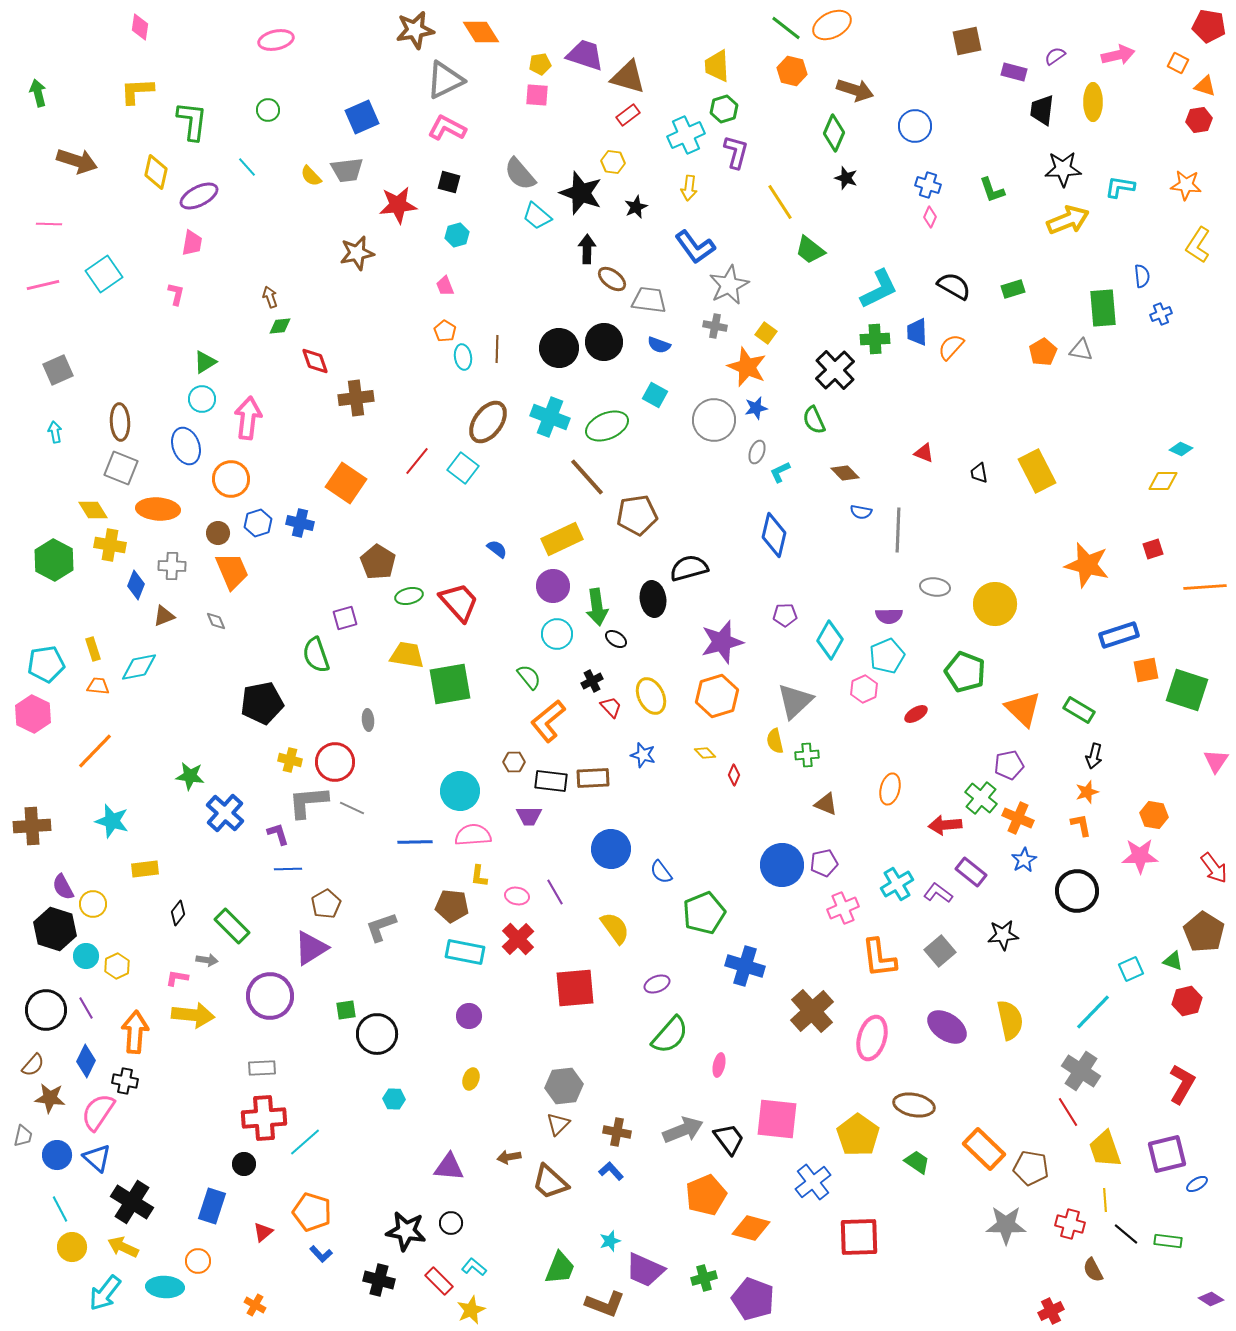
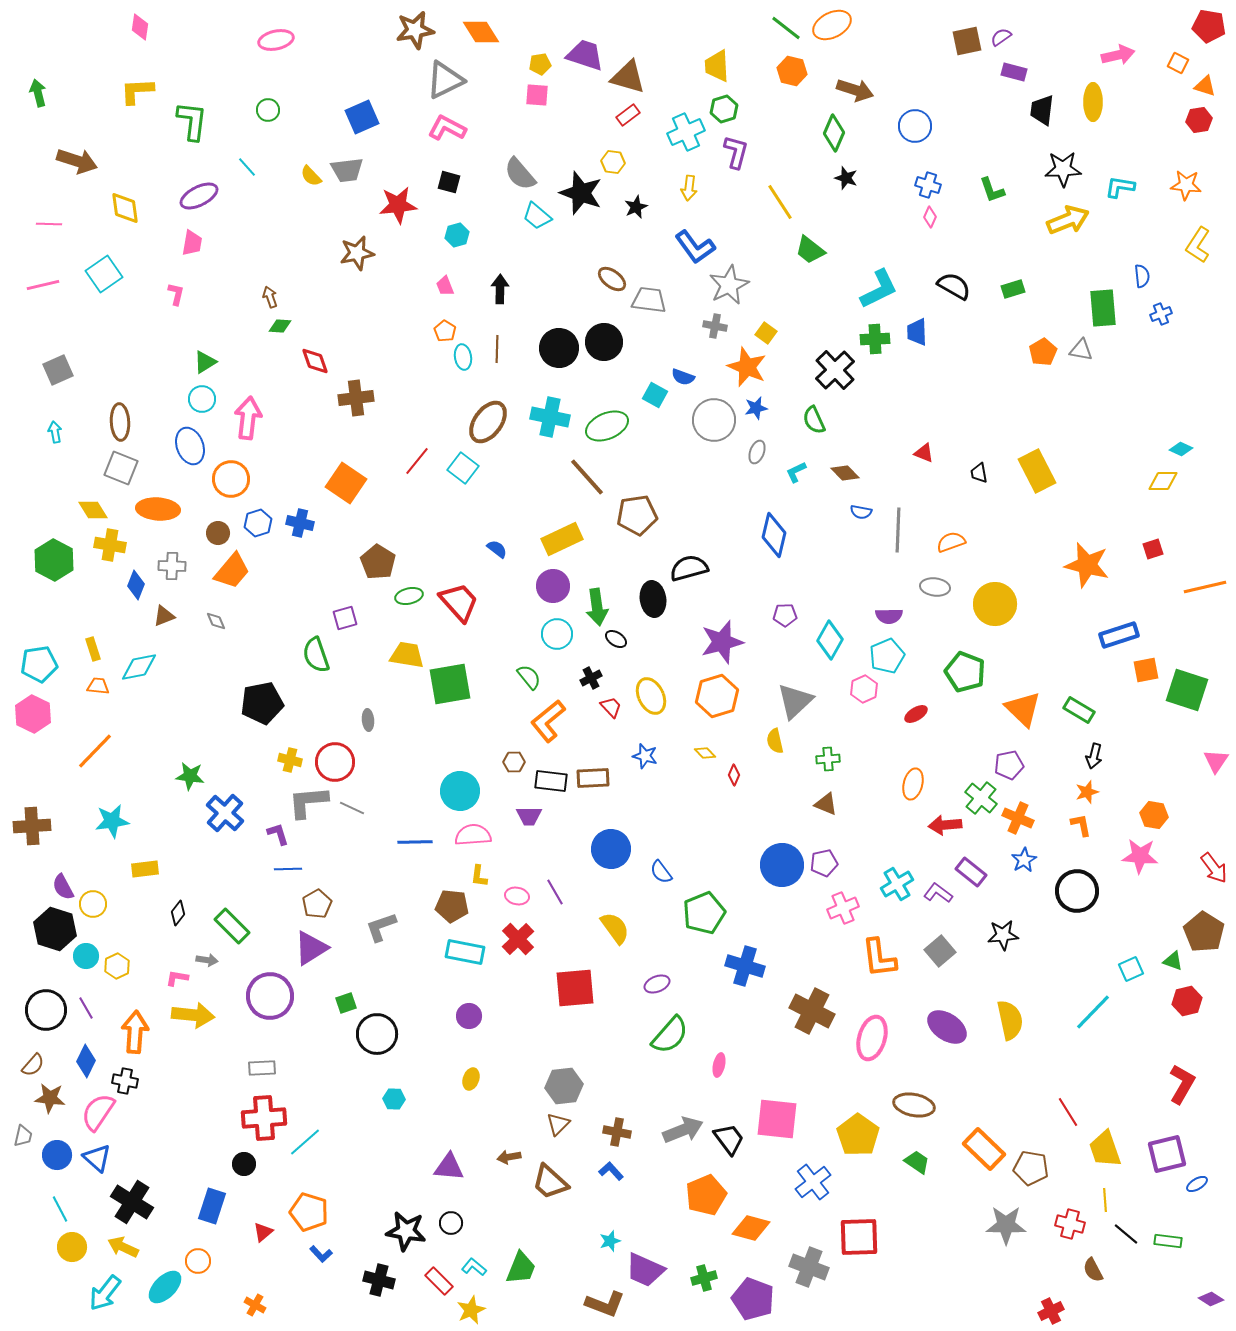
purple semicircle at (1055, 56): moved 54 px left, 19 px up
cyan cross at (686, 135): moved 3 px up
yellow diamond at (156, 172): moved 31 px left, 36 px down; rotated 20 degrees counterclockwise
black arrow at (587, 249): moved 87 px left, 40 px down
green diamond at (280, 326): rotated 10 degrees clockwise
blue semicircle at (659, 345): moved 24 px right, 32 px down
orange semicircle at (951, 347): moved 195 px down; rotated 28 degrees clockwise
cyan cross at (550, 417): rotated 9 degrees counterclockwise
blue ellipse at (186, 446): moved 4 px right
cyan L-shape at (780, 472): moved 16 px right
orange trapezoid at (232, 571): rotated 63 degrees clockwise
orange line at (1205, 587): rotated 9 degrees counterclockwise
cyan pentagon at (46, 664): moved 7 px left
black cross at (592, 681): moved 1 px left, 3 px up
blue star at (643, 755): moved 2 px right, 1 px down
green cross at (807, 755): moved 21 px right, 4 px down
orange ellipse at (890, 789): moved 23 px right, 5 px up
cyan star at (112, 821): rotated 24 degrees counterclockwise
pink star at (1140, 856): rotated 6 degrees clockwise
brown pentagon at (326, 904): moved 9 px left
green square at (346, 1010): moved 7 px up; rotated 10 degrees counterclockwise
brown cross at (812, 1011): rotated 21 degrees counterclockwise
gray cross at (1081, 1071): moved 272 px left, 196 px down; rotated 12 degrees counterclockwise
orange pentagon at (312, 1212): moved 3 px left
green trapezoid at (560, 1268): moved 39 px left
cyan ellipse at (165, 1287): rotated 48 degrees counterclockwise
